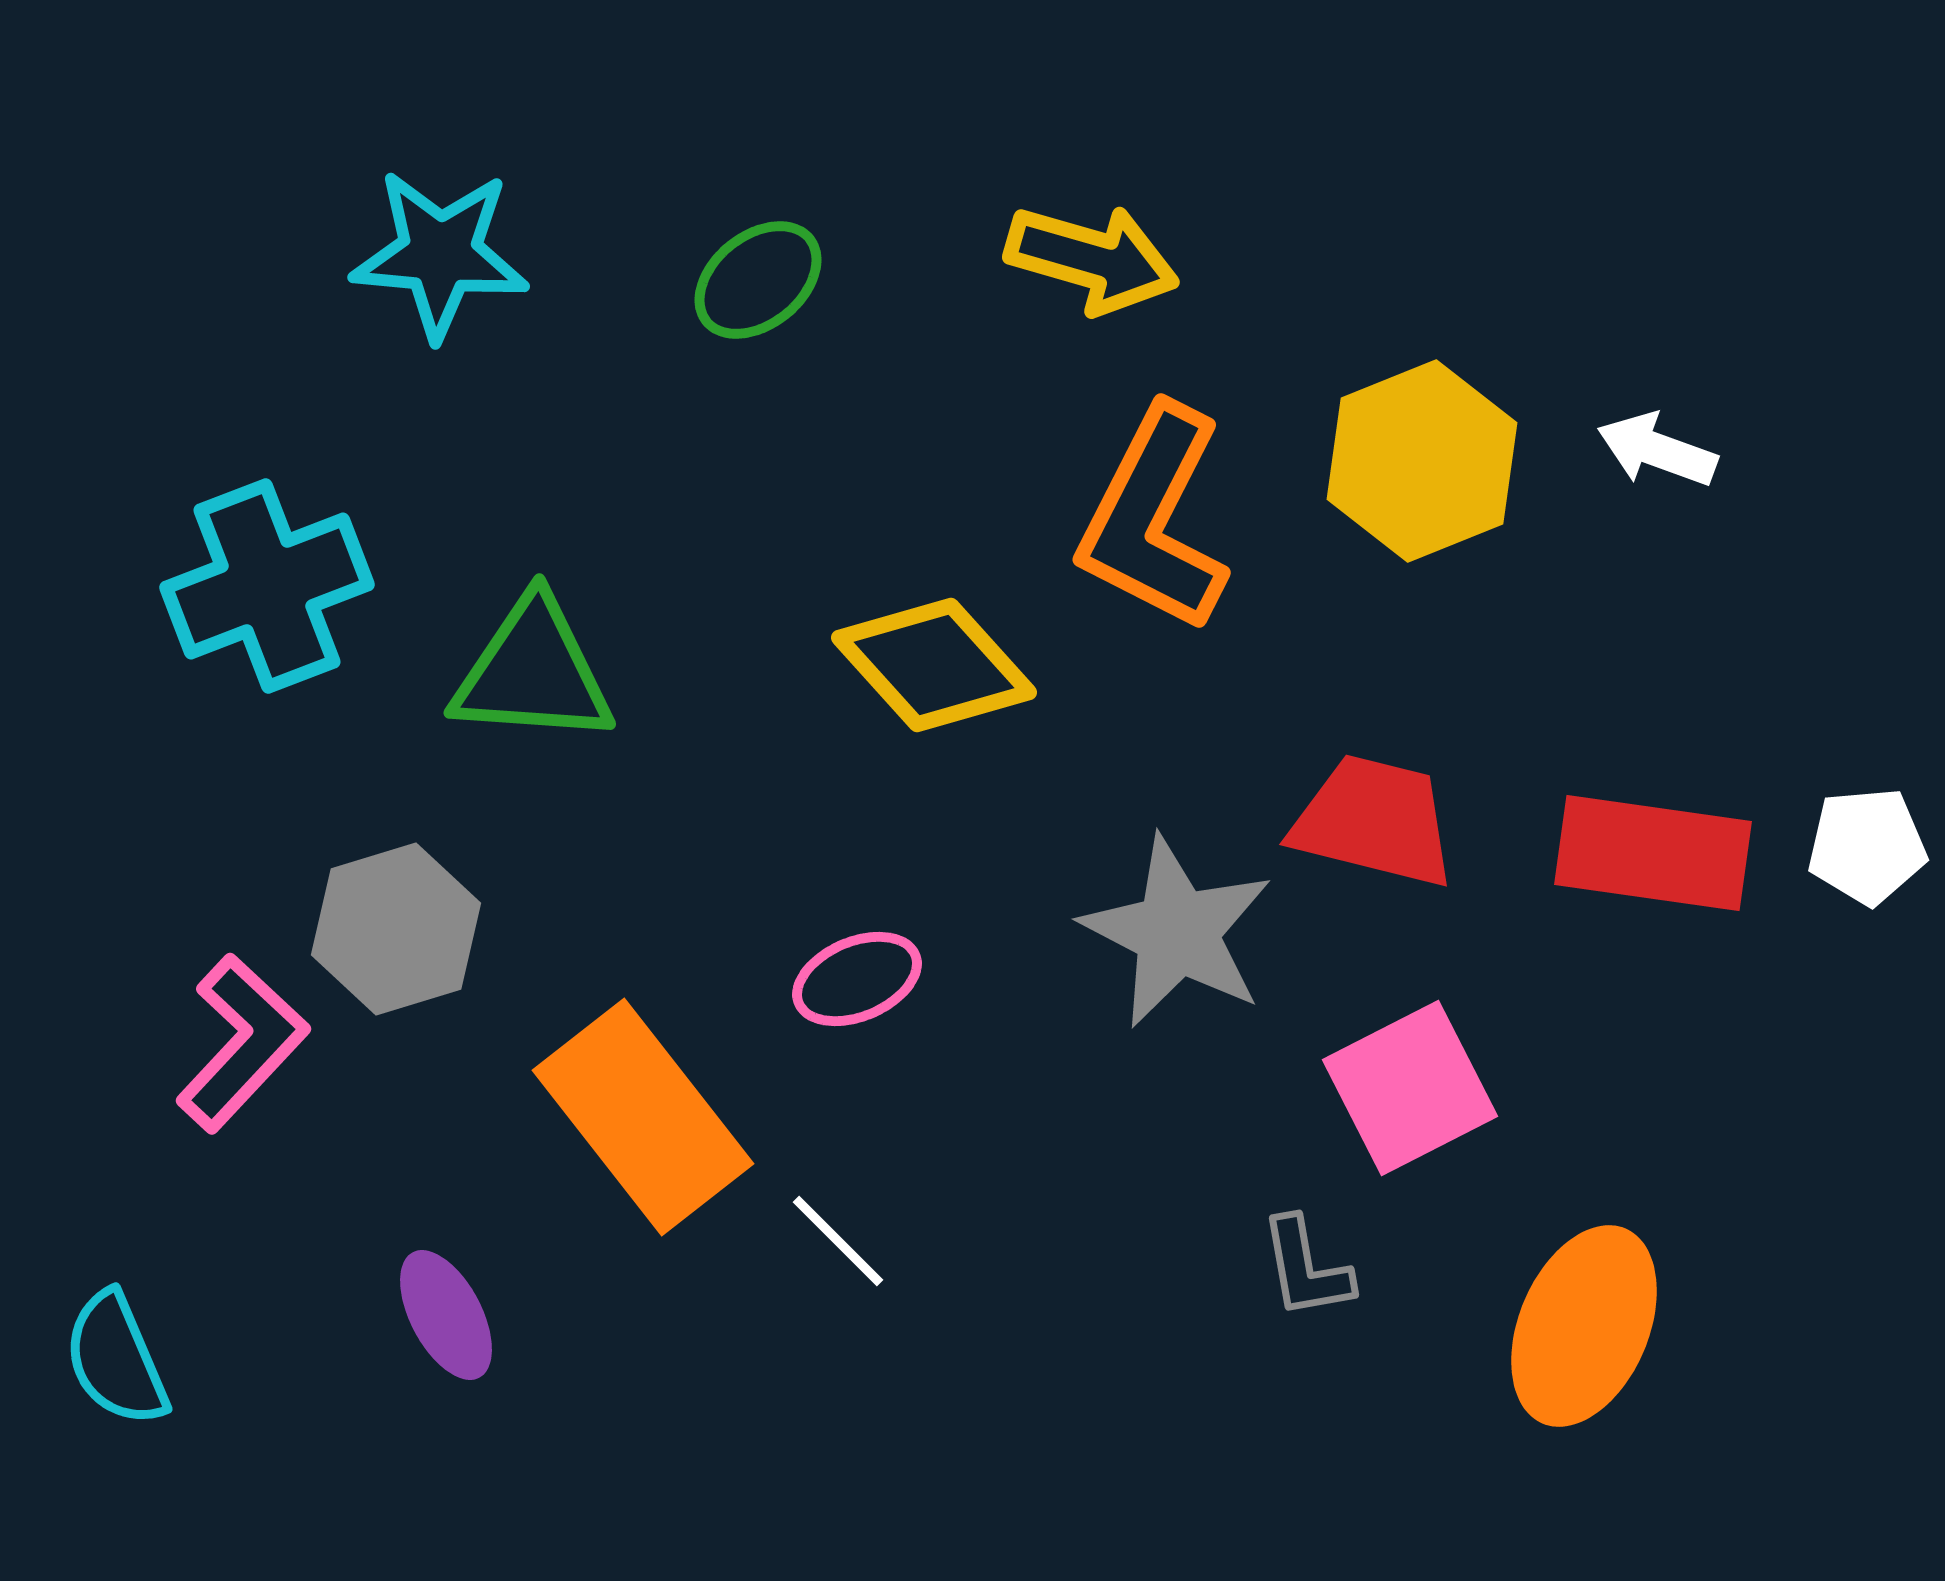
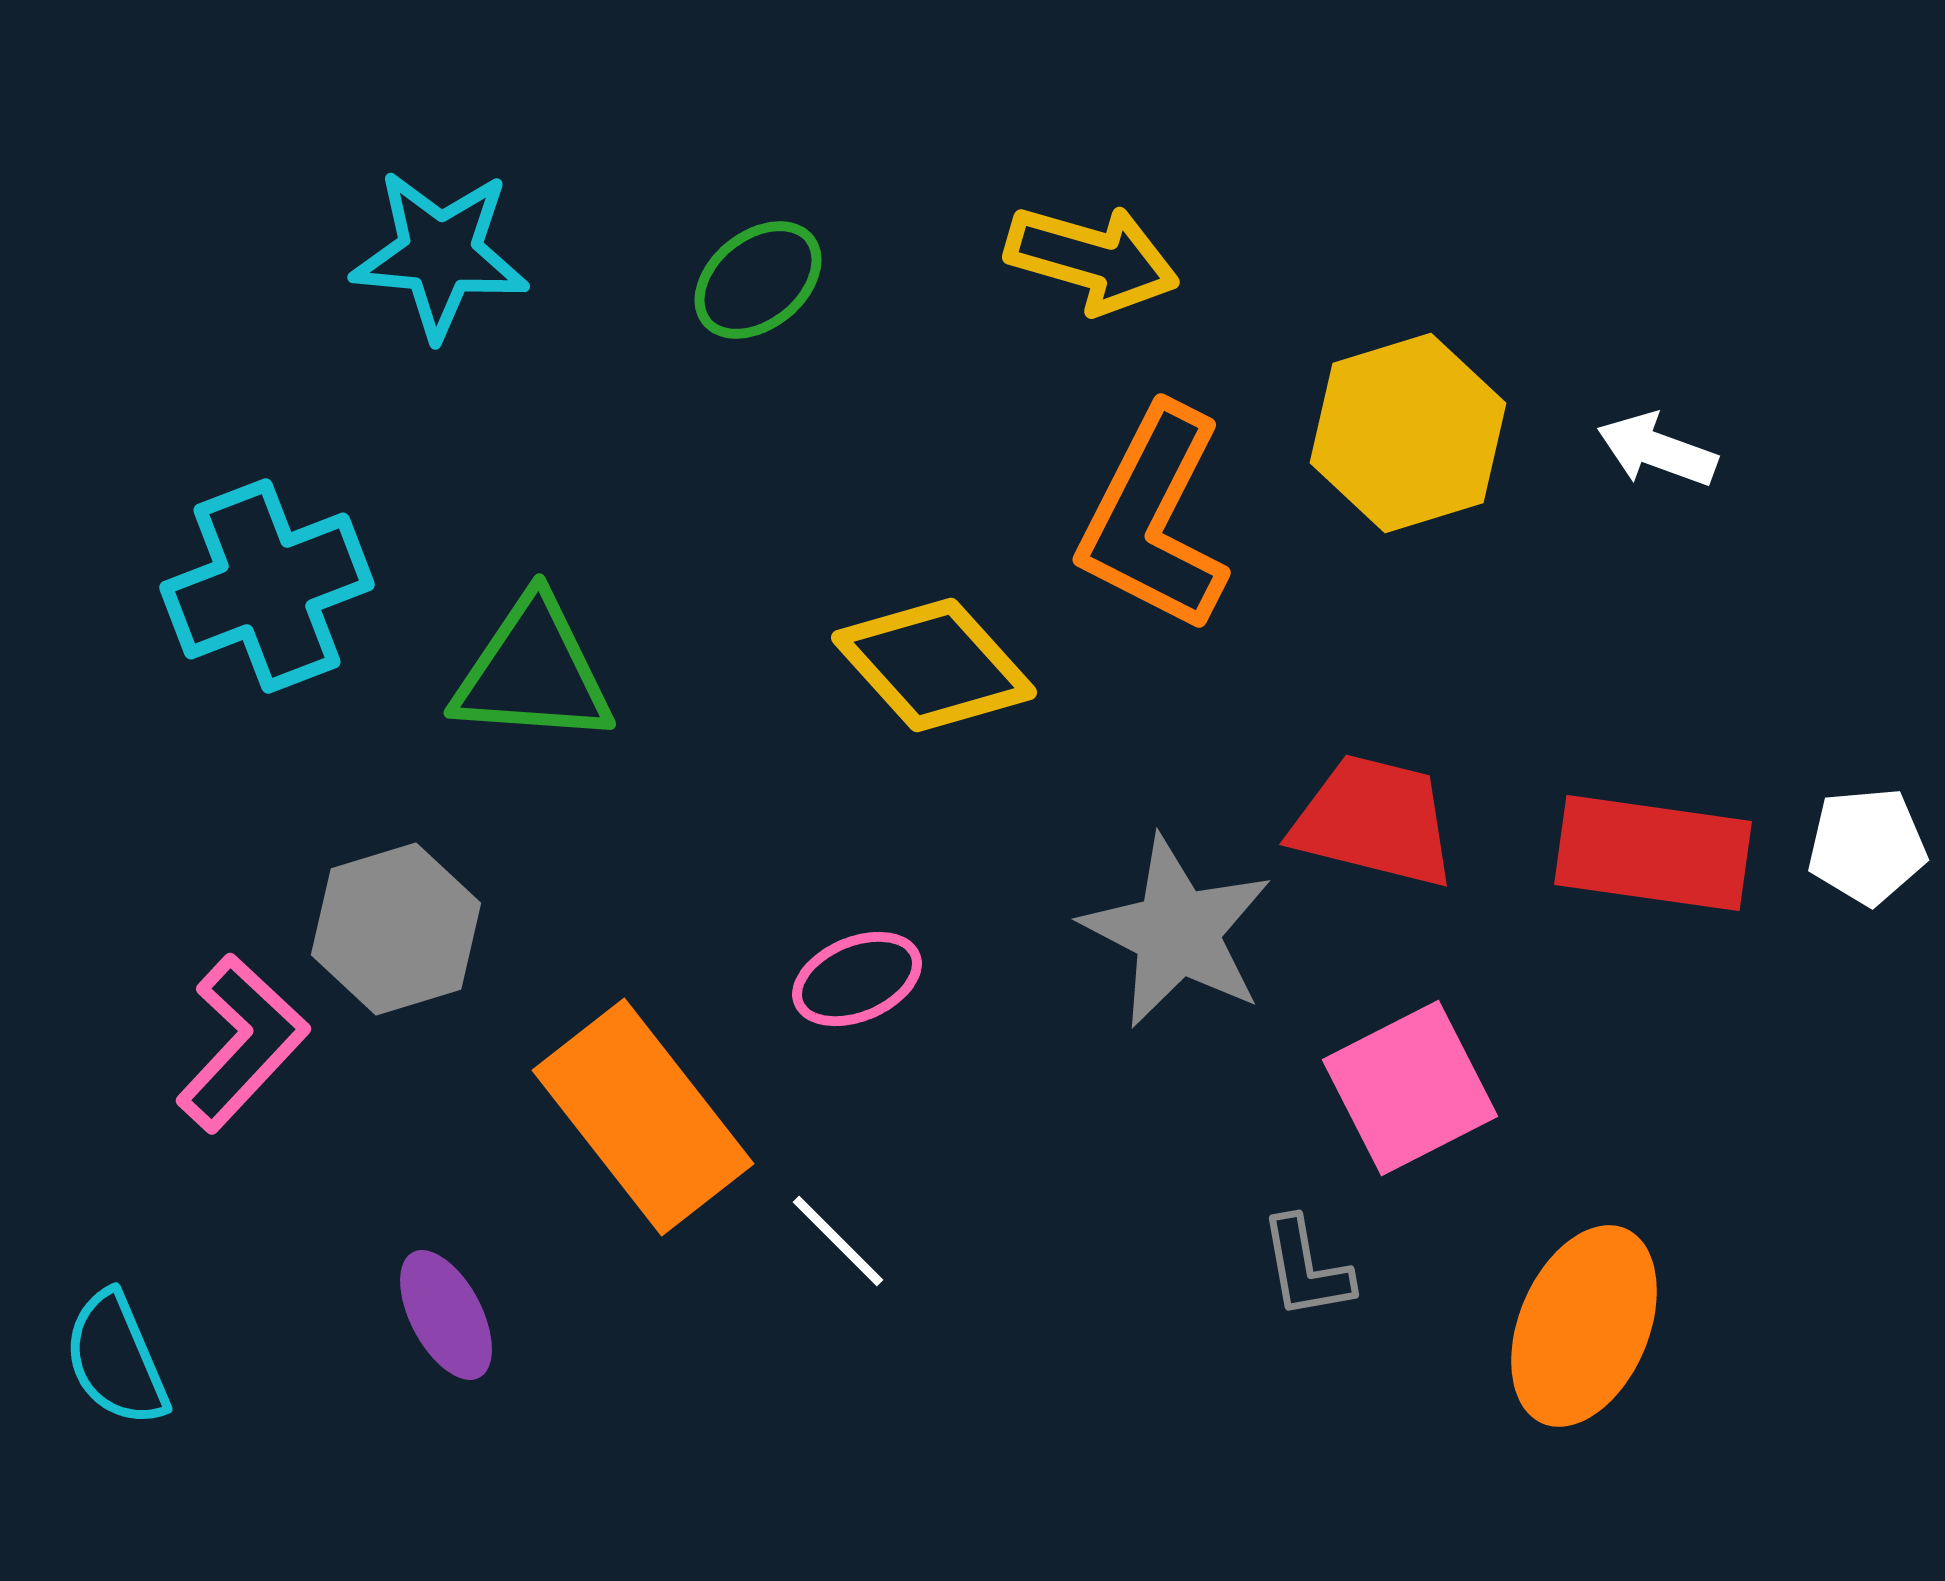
yellow hexagon: moved 14 px left, 28 px up; rotated 5 degrees clockwise
